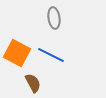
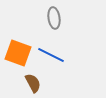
orange square: moved 1 px right; rotated 8 degrees counterclockwise
